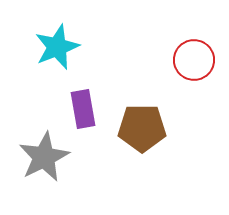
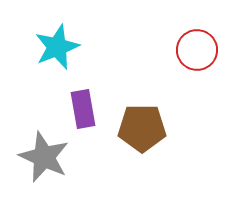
red circle: moved 3 px right, 10 px up
gray star: rotated 21 degrees counterclockwise
